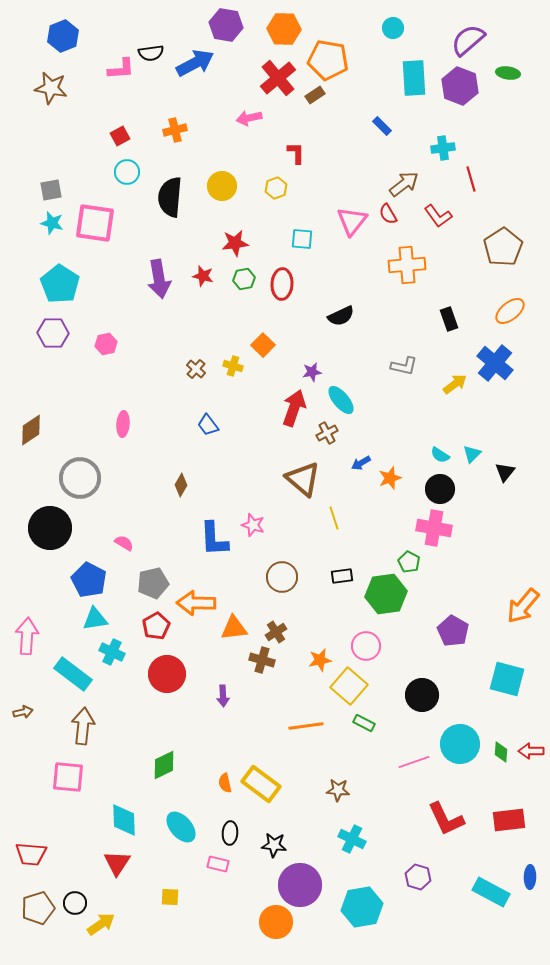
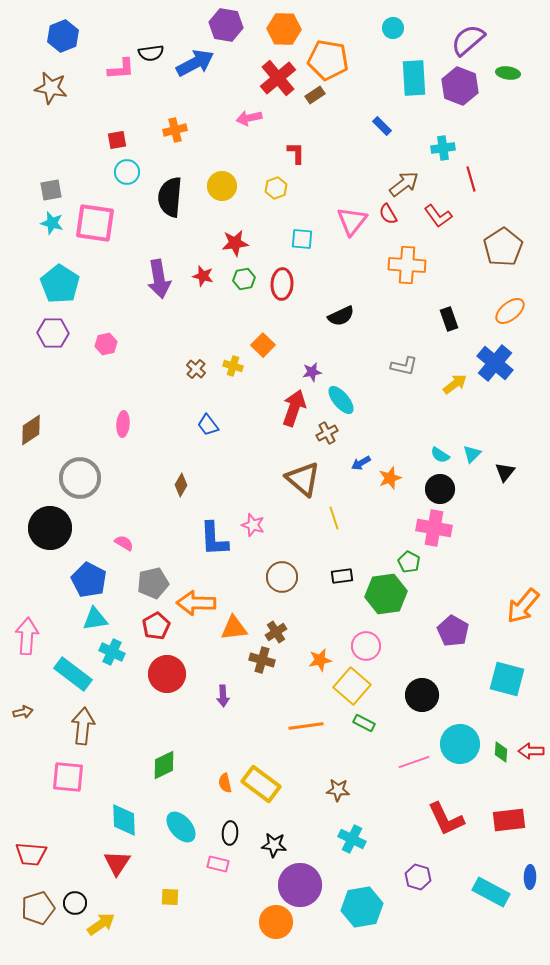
red square at (120, 136): moved 3 px left, 4 px down; rotated 18 degrees clockwise
orange cross at (407, 265): rotated 9 degrees clockwise
yellow square at (349, 686): moved 3 px right
